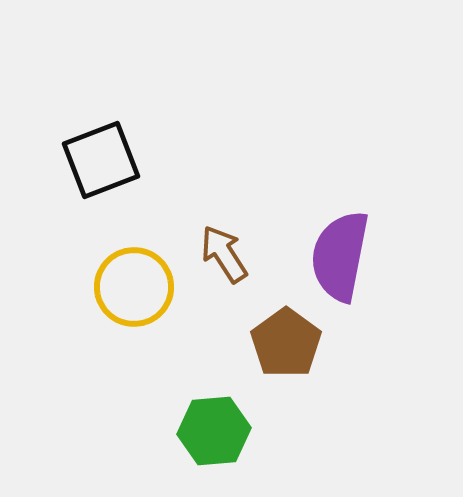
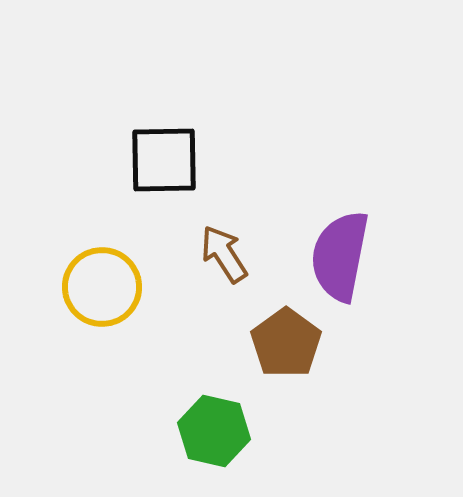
black square: moved 63 px right; rotated 20 degrees clockwise
yellow circle: moved 32 px left
green hexagon: rotated 18 degrees clockwise
